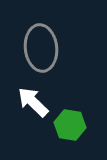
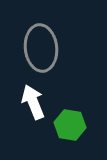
white arrow: rotated 24 degrees clockwise
